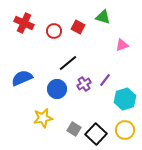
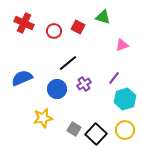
purple line: moved 9 px right, 2 px up
